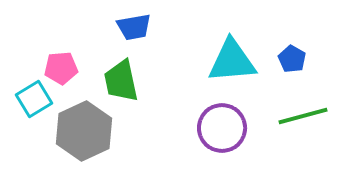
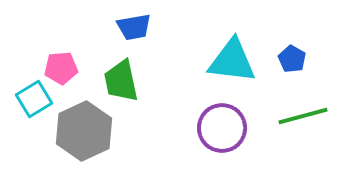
cyan triangle: rotated 12 degrees clockwise
